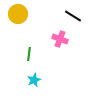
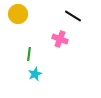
cyan star: moved 1 px right, 6 px up
